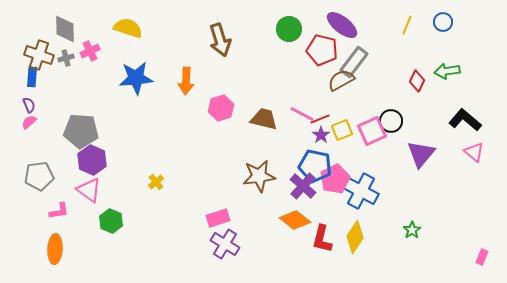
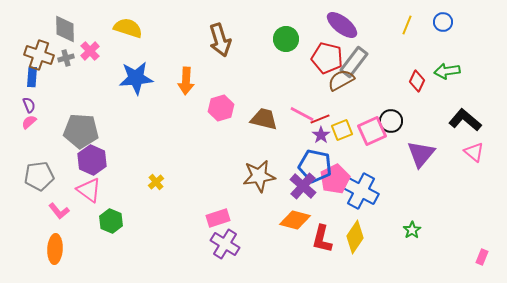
green circle at (289, 29): moved 3 px left, 10 px down
red pentagon at (322, 50): moved 5 px right, 8 px down
pink cross at (90, 51): rotated 18 degrees counterclockwise
pink L-shape at (59, 211): rotated 60 degrees clockwise
orange diamond at (295, 220): rotated 24 degrees counterclockwise
